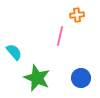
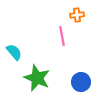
pink line: moved 2 px right; rotated 24 degrees counterclockwise
blue circle: moved 4 px down
